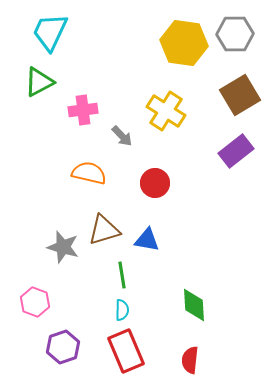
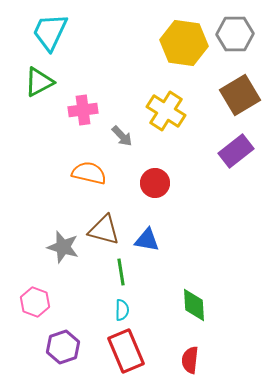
brown triangle: rotated 32 degrees clockwise
green line: moved 1 px left, 3 px up
